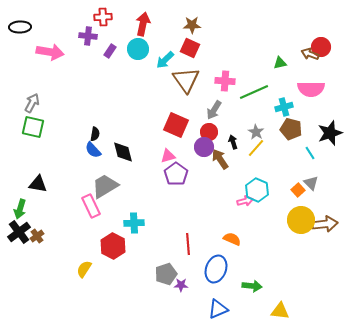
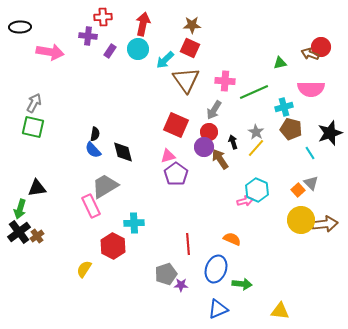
gray arrow at (32, 103): moved 2 px right
black triangle at (38, 184): moved 1 px left, 4 px down; rotated 18 degrees counterclockwise
green arrow at (252, 286): moved 10 px left, 2 px up
